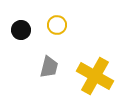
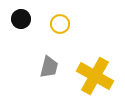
yellow circle: moved 3 px right, 1 px up
black circle: moved 11 px up
